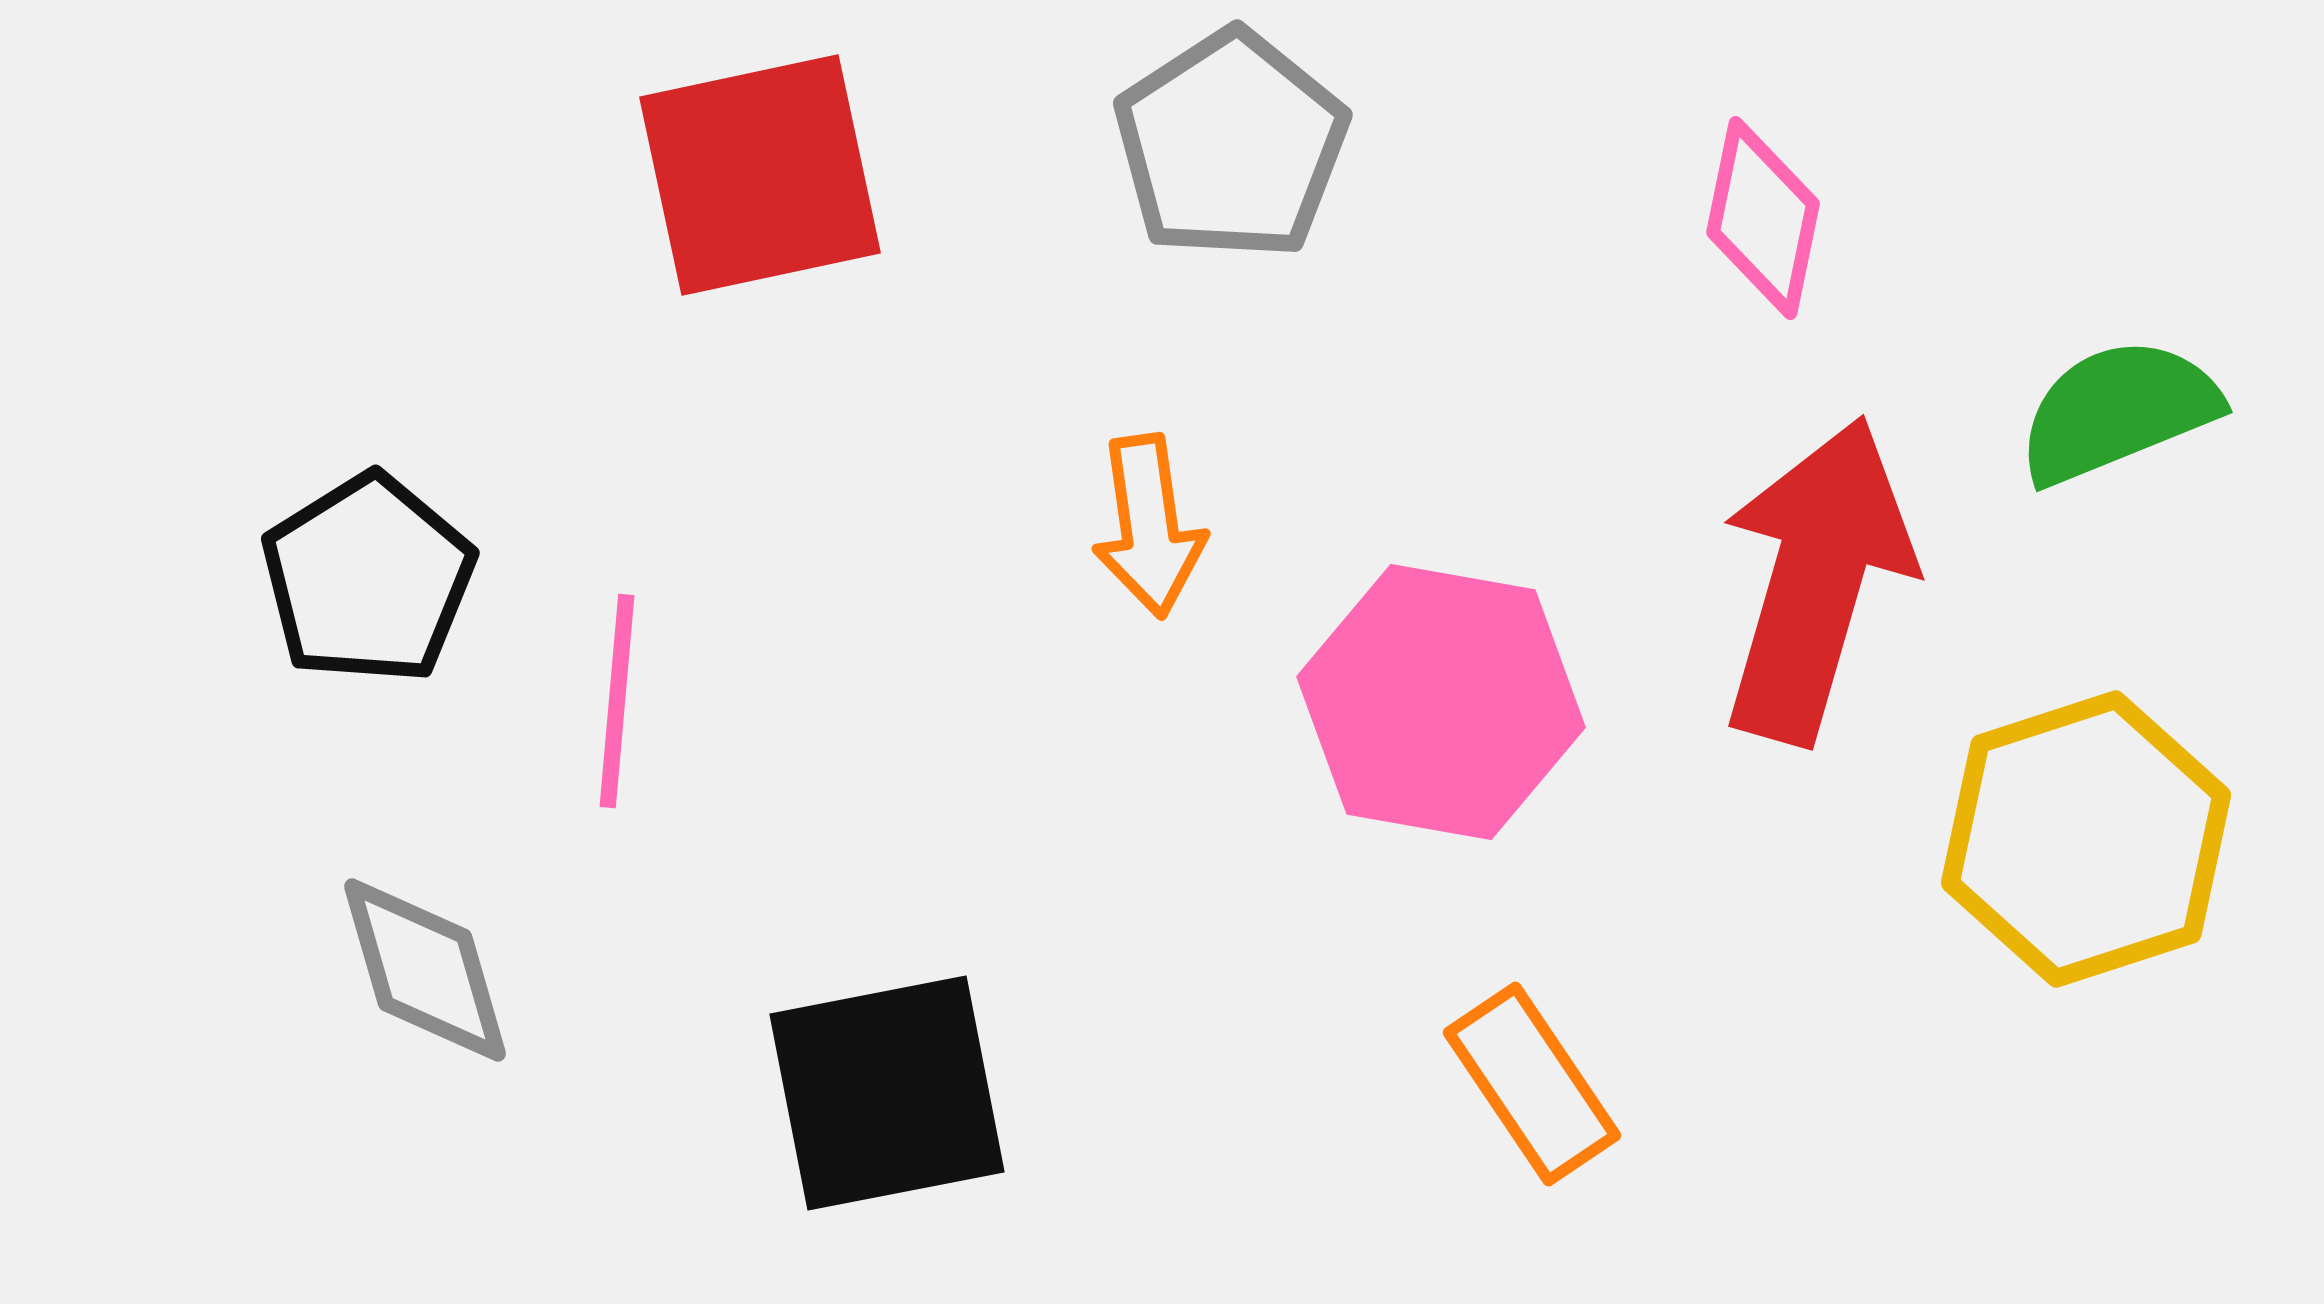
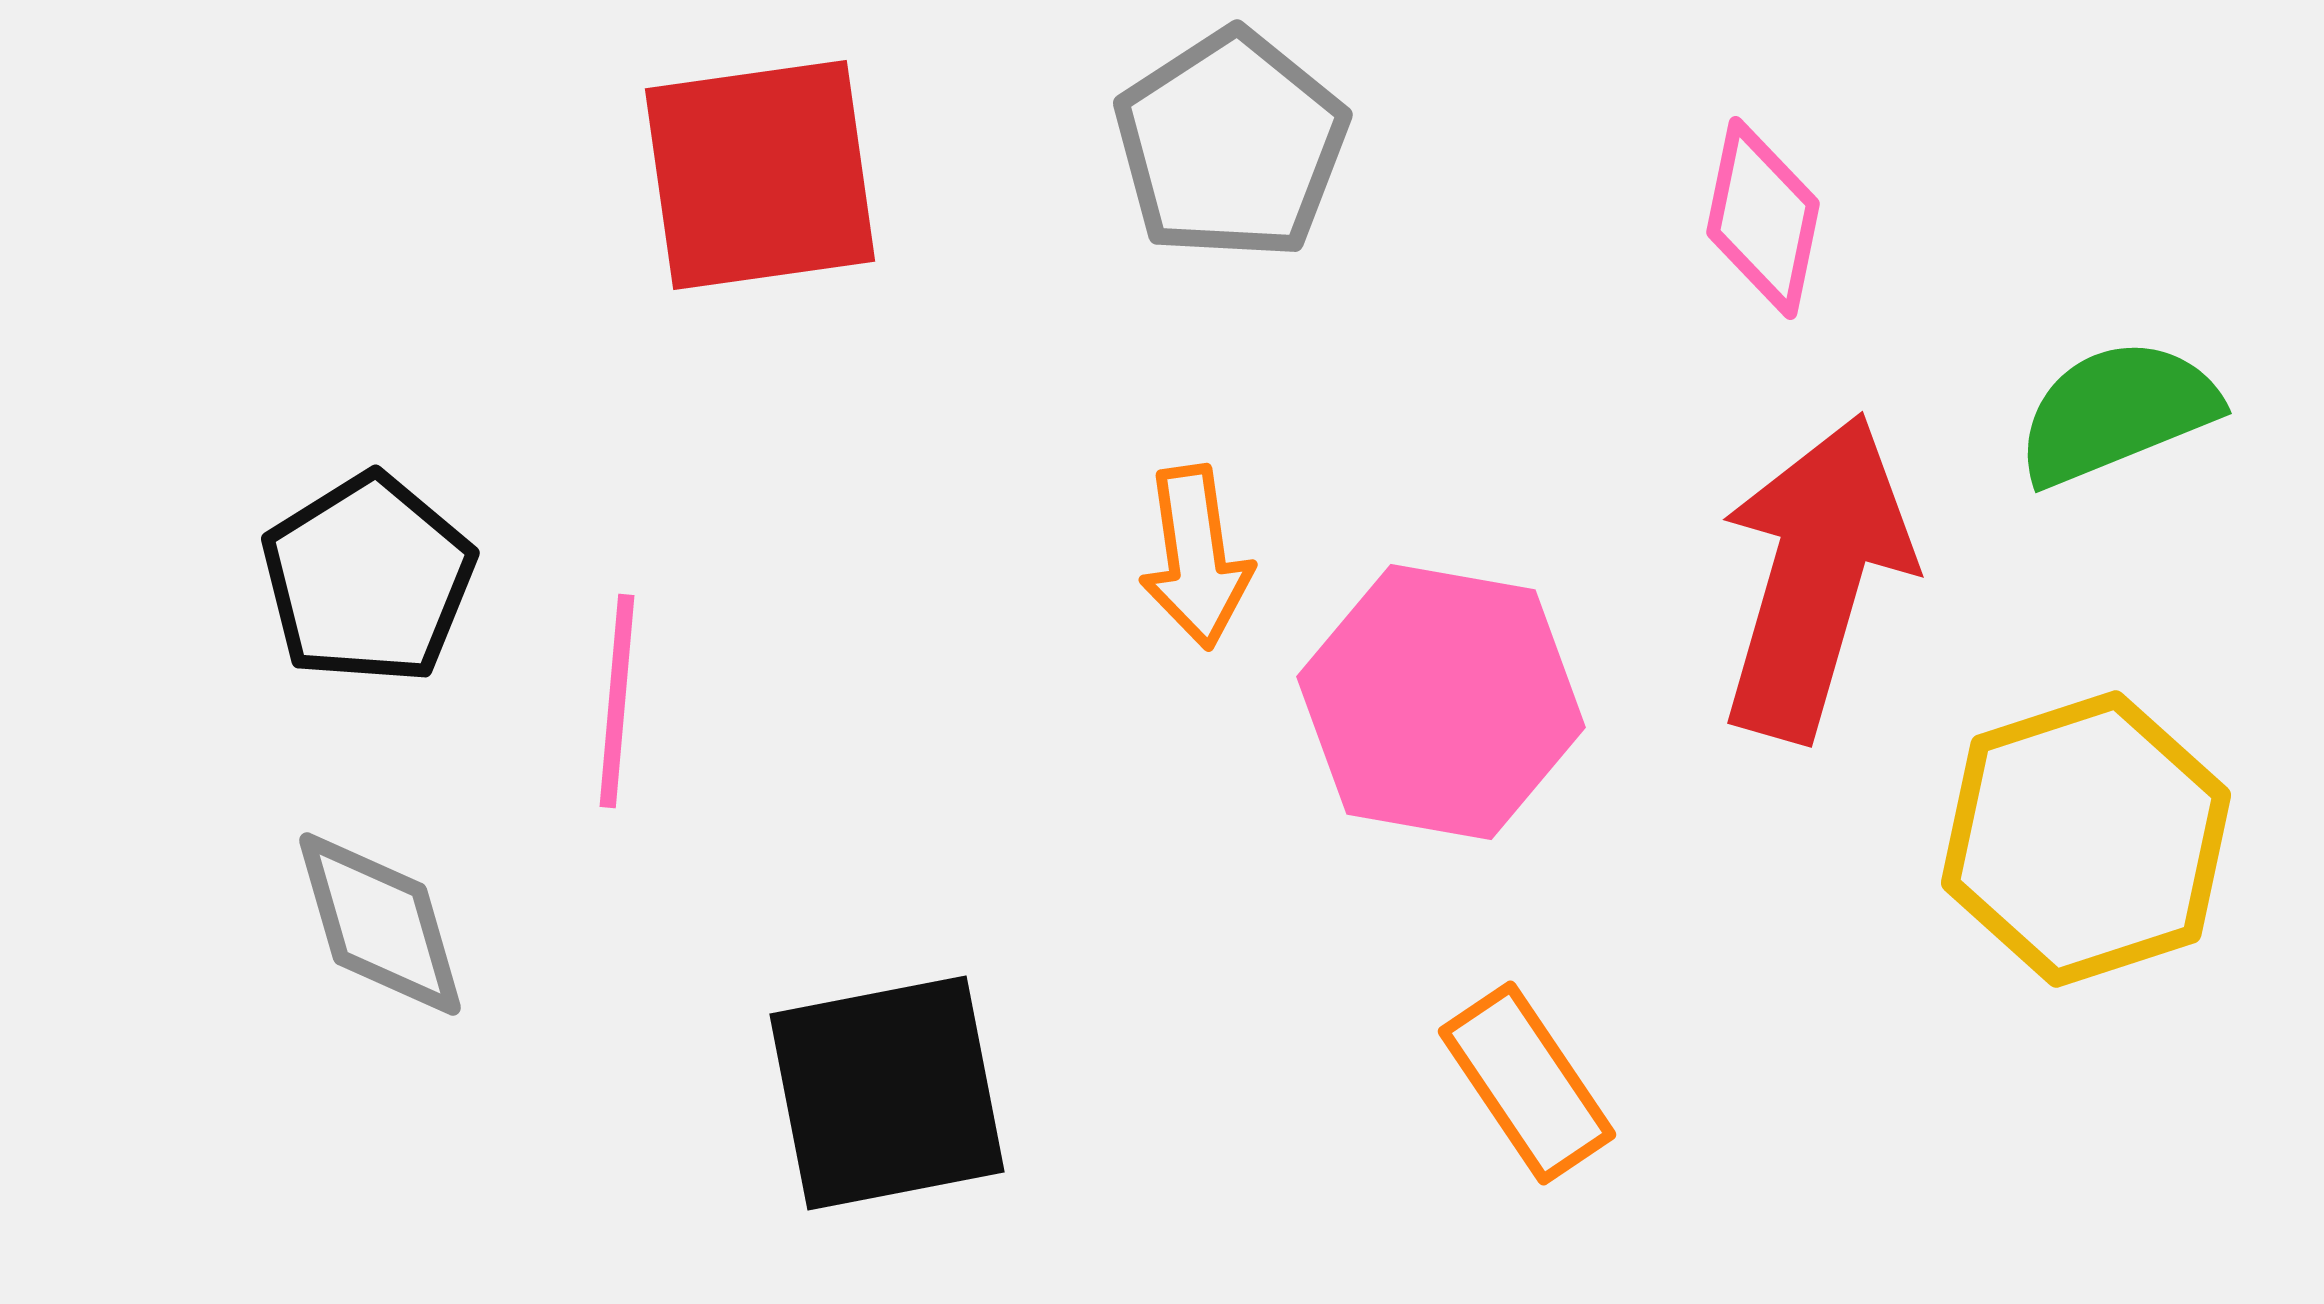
red square: rotated 4 degrees clockwise
green semicircle: moved 1 px left, 1 px down
orange arrow: moved 47 px right, 31 px down
red arrow: moved 1 px left, 3 px up
gray diamond: moved 45 px left, 46 px up
orange rectangle: moved 5 px left, 1 px up
